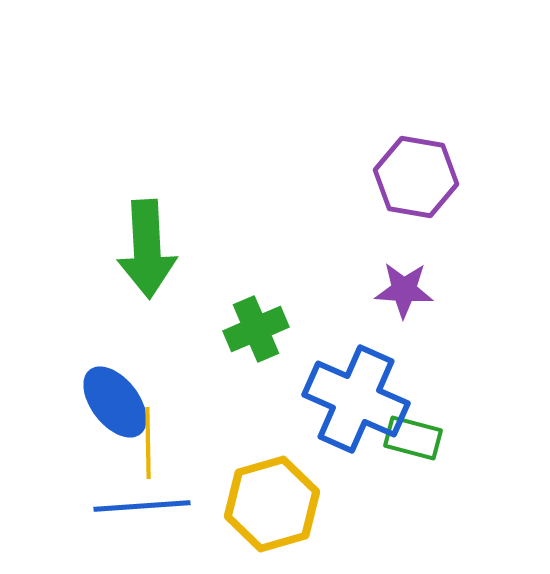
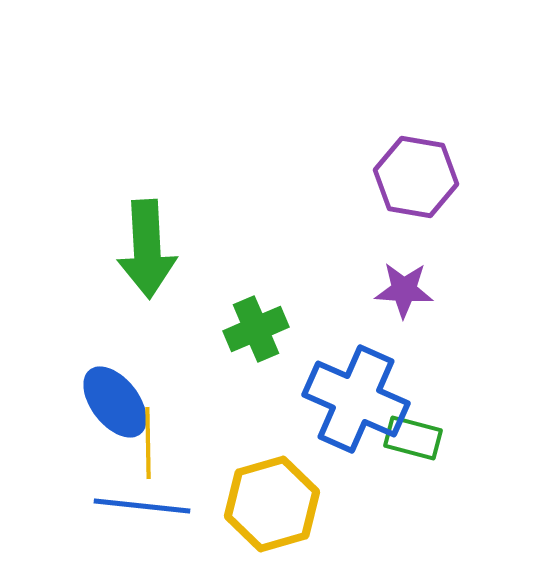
blue line: rotated 10 degrees clockwise
